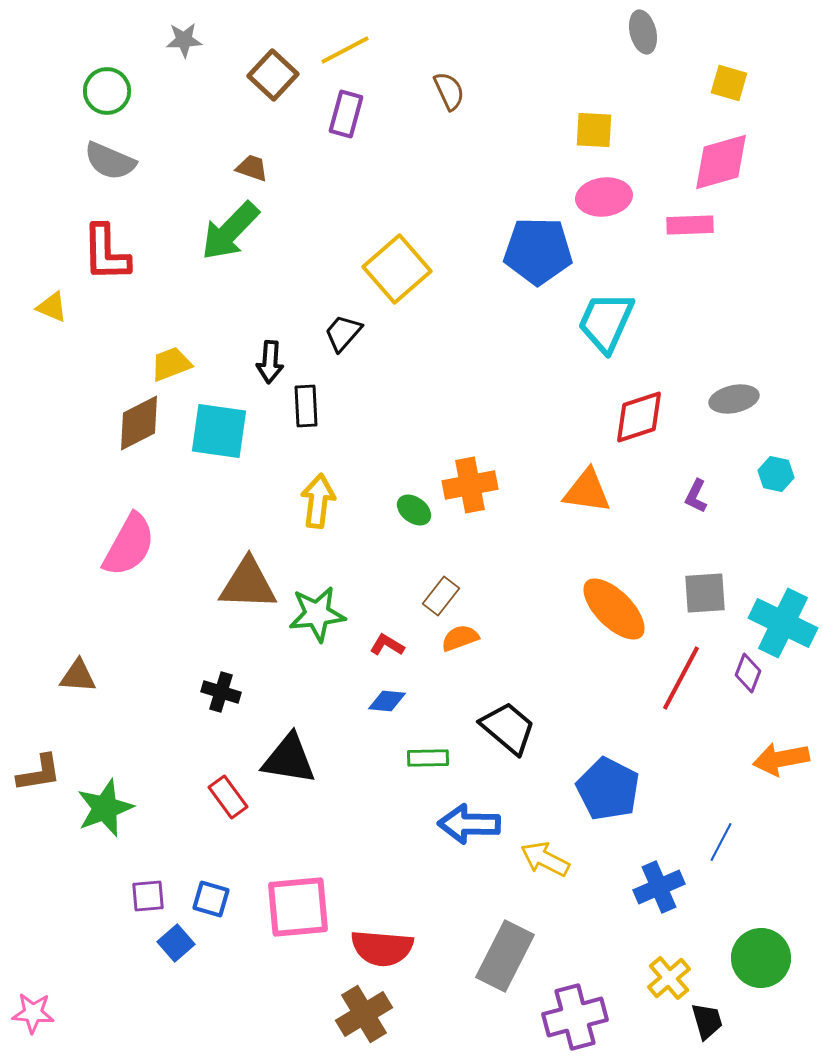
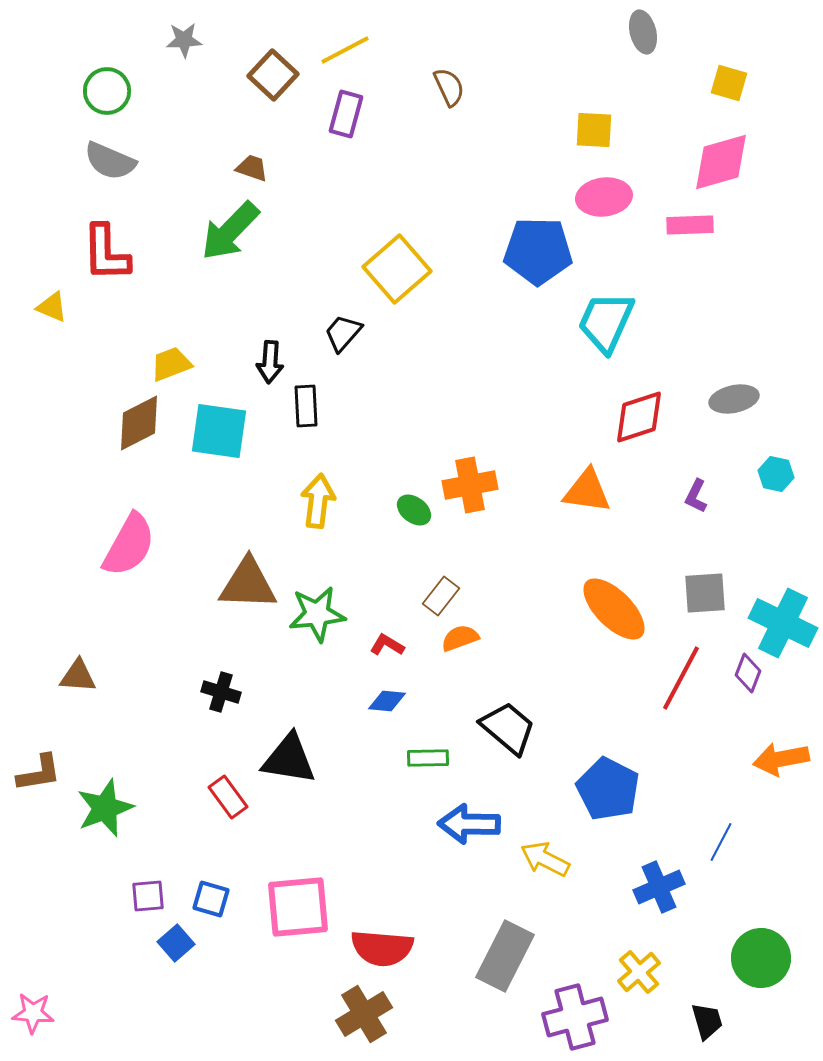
brown semicircle at (449, 91): moved 4 px up
yellow cross at (669, 978): moved 30 px left, 6 px up
